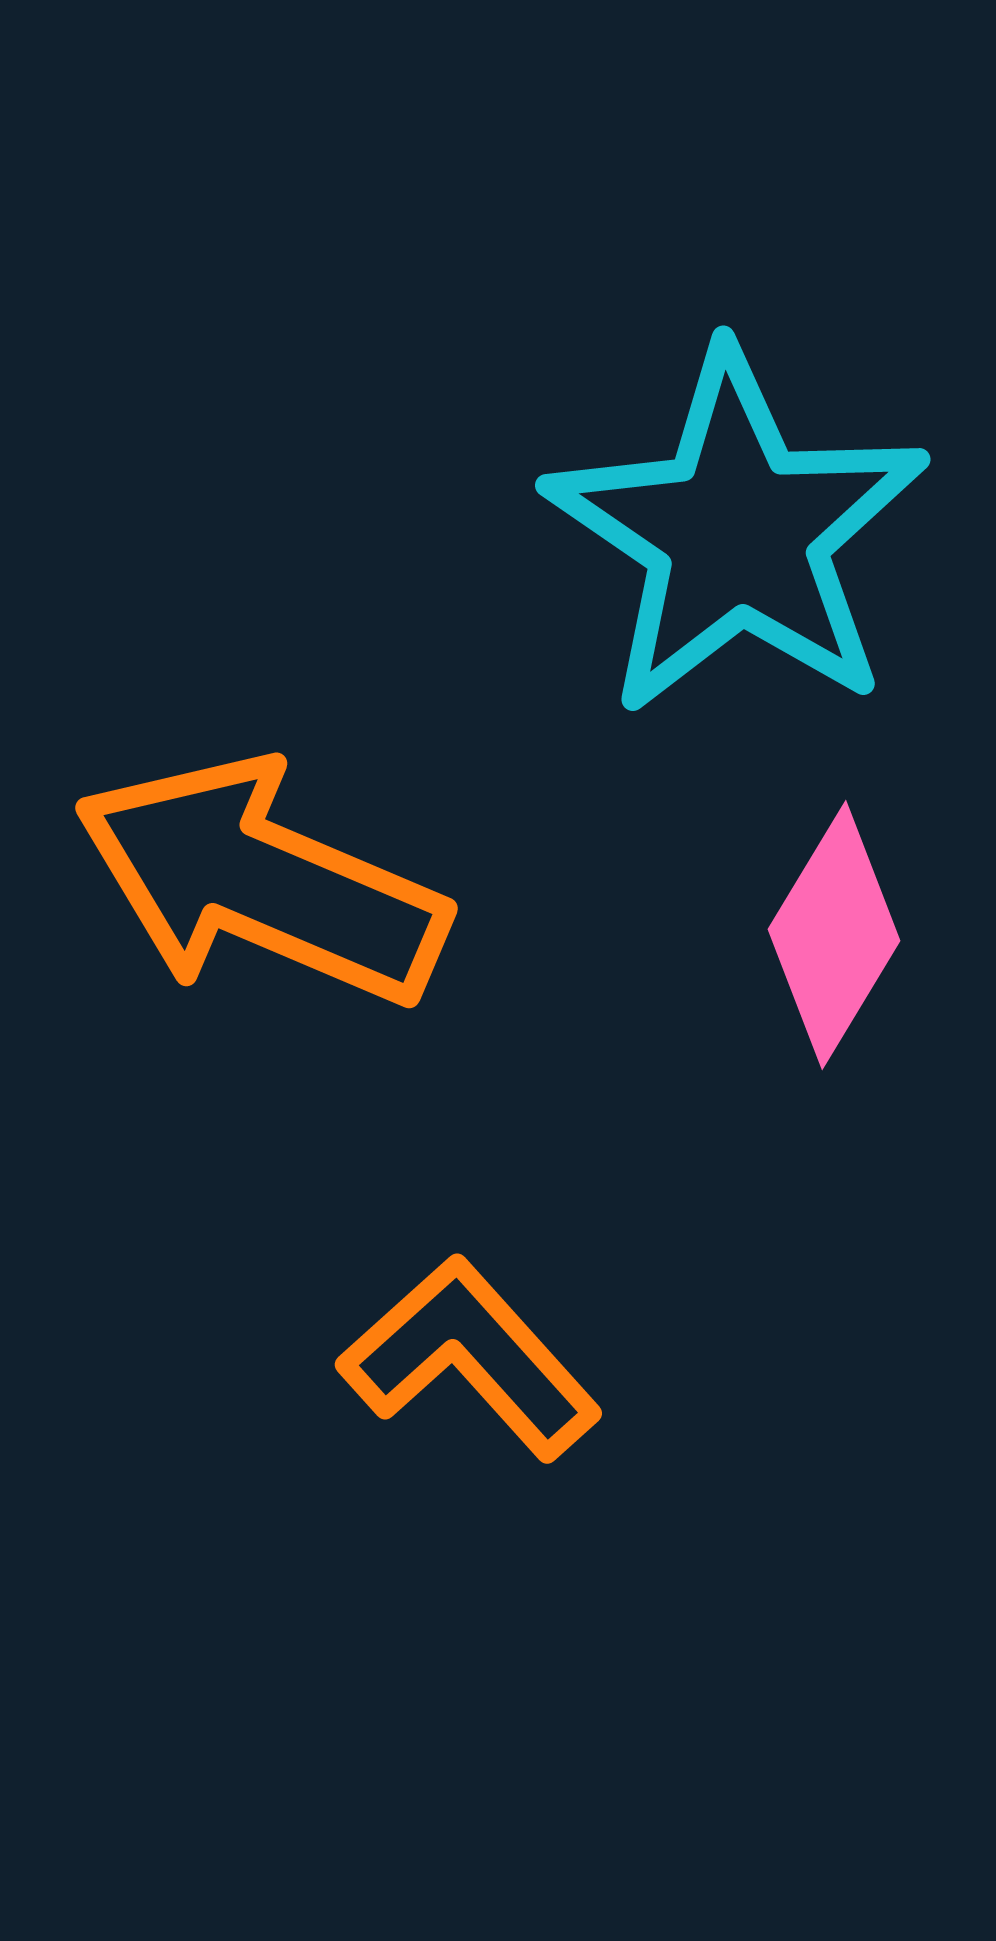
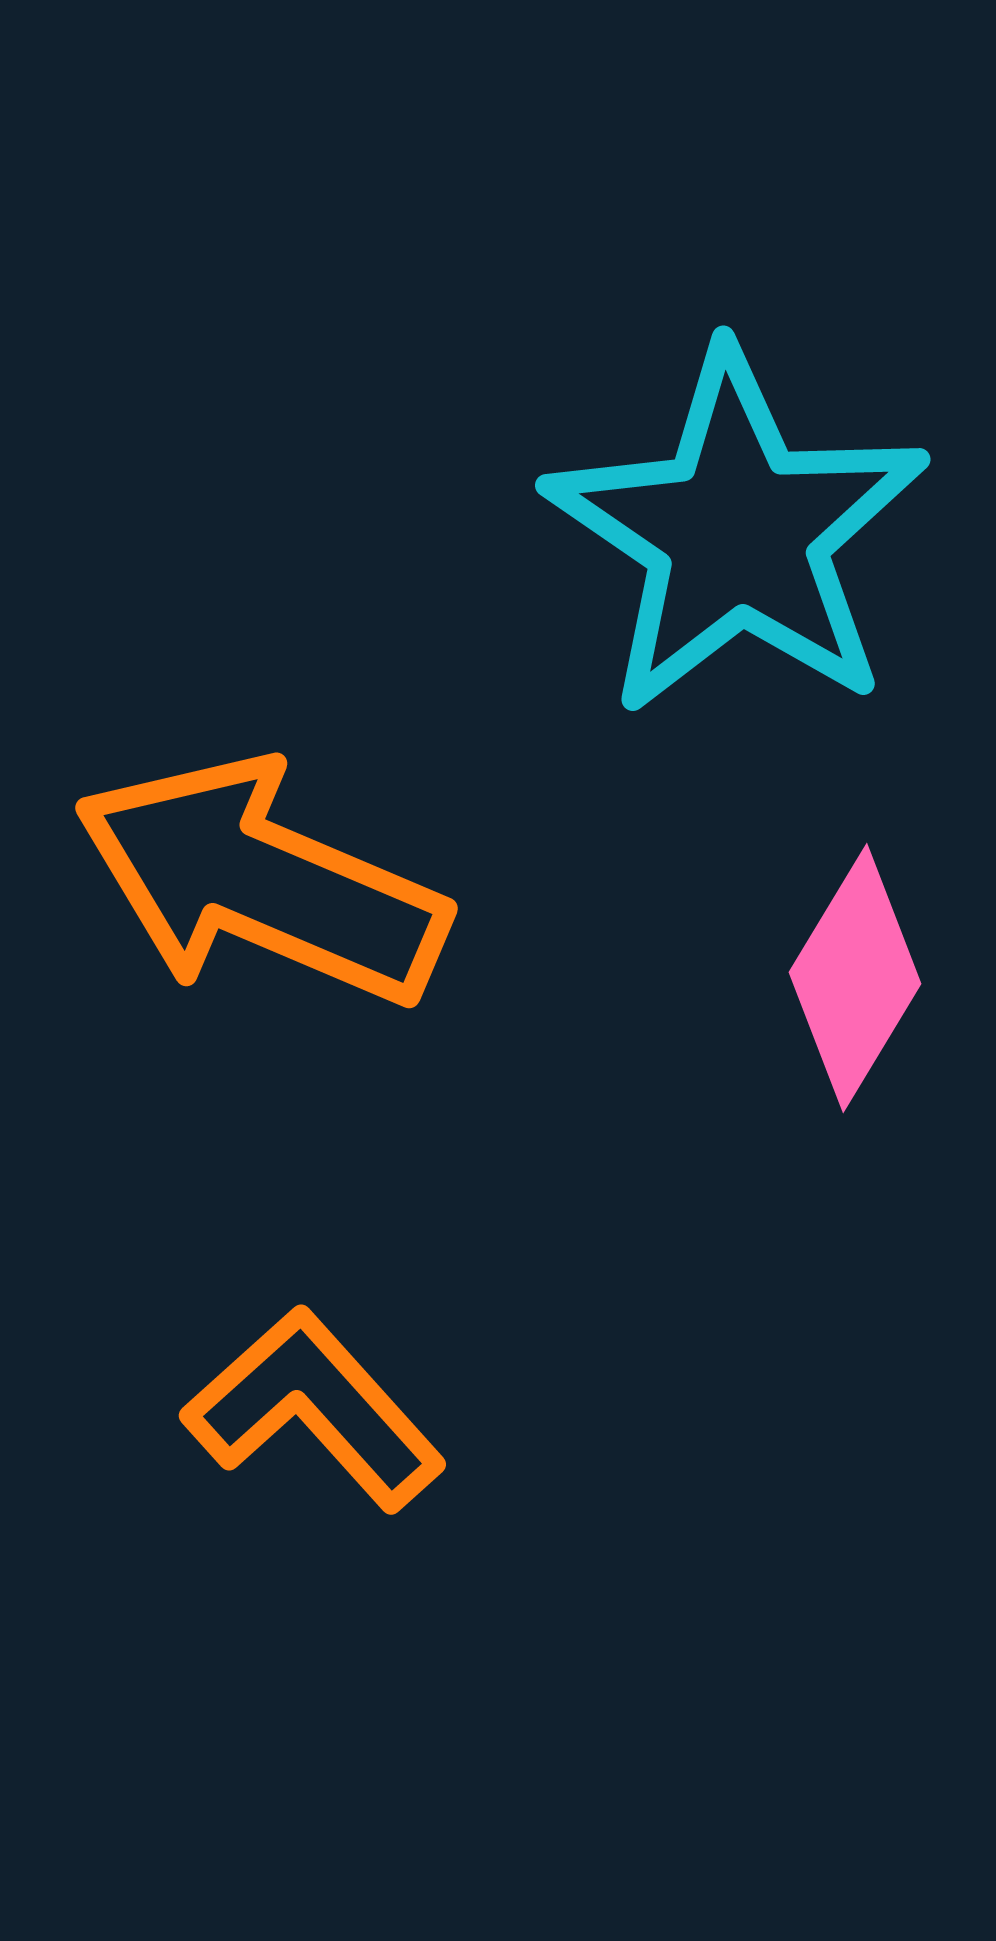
pink diamond: moved 21 px right, 43 px down
orange L-shape: moved 156 px left, 51 px down
